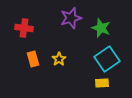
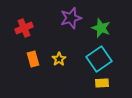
red cross: rotated 30 degrees counterclockwise
cyan square: moved 8 px left
